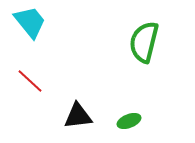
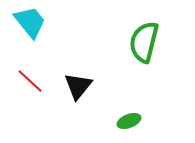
black triangle: moved 30 px up; rotated 44 degrees counterclockwise
